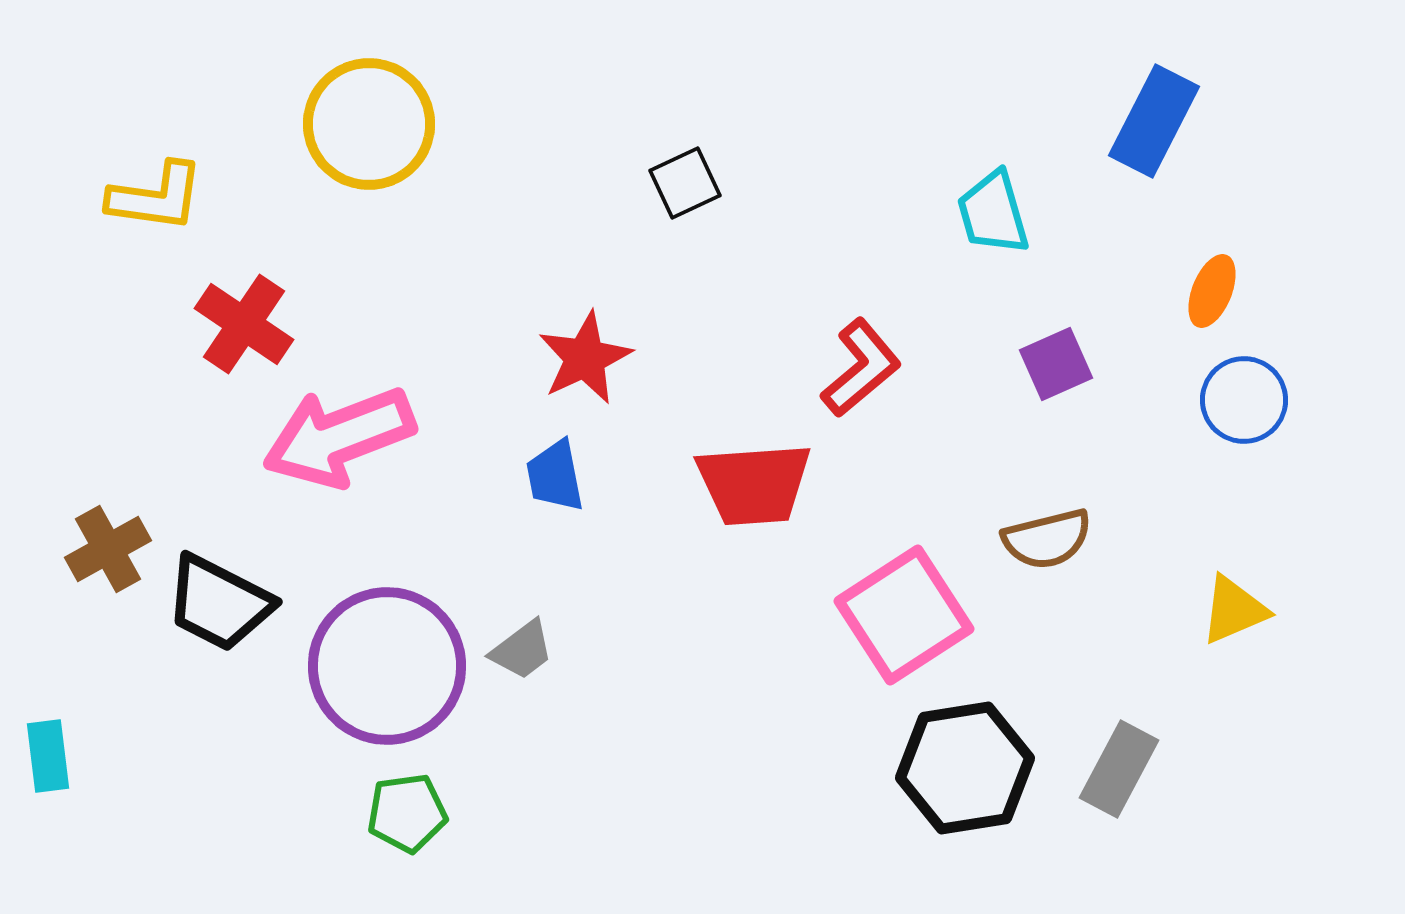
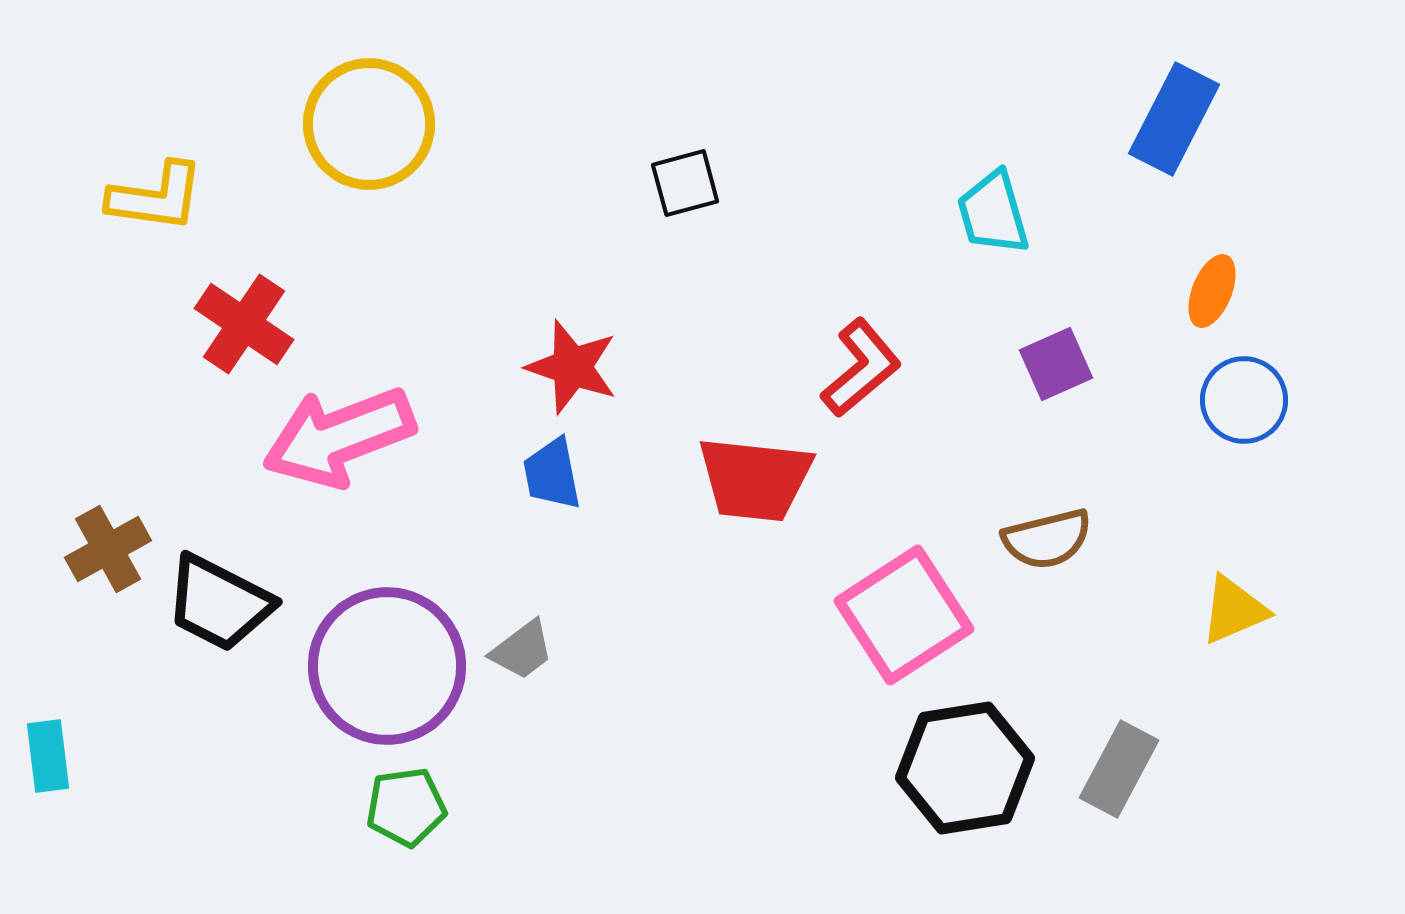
blue rectangle: moved 20 px right, 2 px up
black square: rotated 10 degrees clockwise
red star: moved 13 px left, 9 px down; rotated 28 degrees counterclockwise
blue trapezoid: moved 3 px left, 2 px up
red trapezoid: moved 1 px right, 5 px up; rotated 10 degrees clockwise
green pentagon: moved 1 px left, 6 px up
